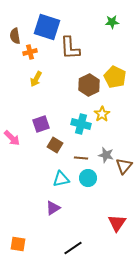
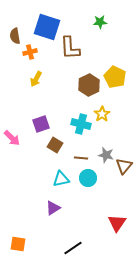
green star: moved 12 px left
